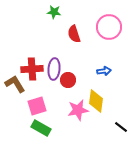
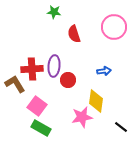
pink circle: moved 5 px right
purple ellipse: moved 3 px up
pink square: rotated 36 degrees counterclockwise
pink star: moved 4 px right, 7 px down
